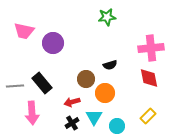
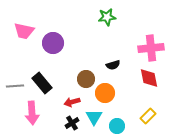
black semicircle: moved 3 px right
